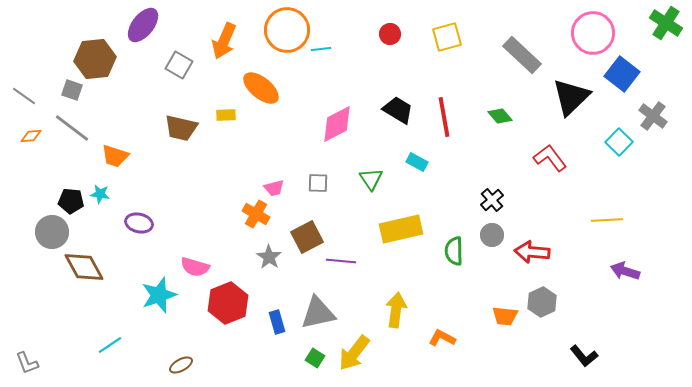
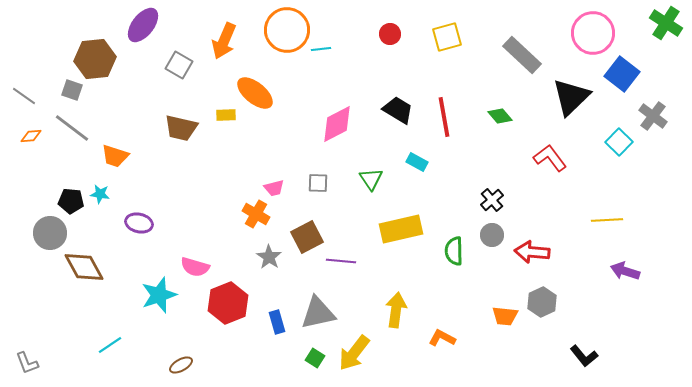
orange ellipse at (261, 88): moved 6 px left, 5 px down
gray circle at (52, 232): moved 2 px left, 1 px down
